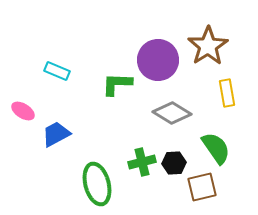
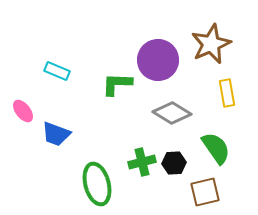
brown star: moved 3 px right, 2 px up; rotated 9 degrees clockwise
pink ellipse: rotated 20 degrees clockwise
blue trapezoid: rotated 132 degrees counterclockwise
brown square: moved 3 px right, 5 px down
